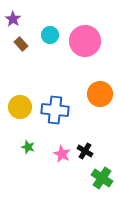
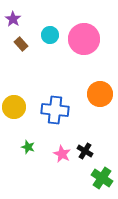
pink circle: moved 1 px left, 2 px up
yellow circle: moved 6 px left
